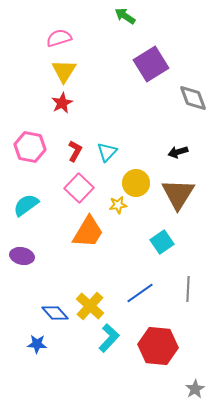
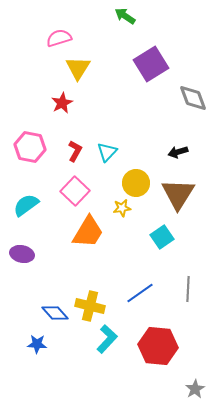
yellow triangle: moved 14 px right, 3 px up
pink square: moved 4 px left, 3 px down
yellow star: moved 4 px right, 3 px down
cyan square: moved 5 px up
purple ellipse: moved 2 px up
yellow cross: rotated 28 degrees counterclockwise
cyan L-shape: moved 2 px left, 1 px down
